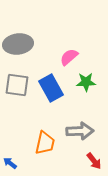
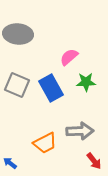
gray ellipse: moved 10 px up; rotated 12 degrees clockwise
gray square: rotated 15 degrees clockwise
orange trapezoid: rotated 50 degrees clockwise
